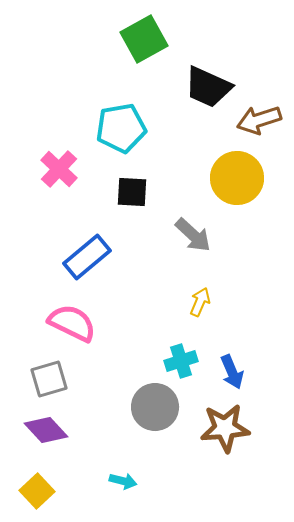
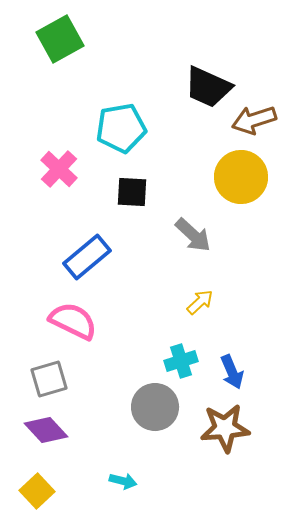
green square: moved 84 px left
brown arrow: moved 5 px left
yellow circle: moved 4 px right, 1 px up
yellow arrow: rotated 24 degrees clockwise
pink semicircle: moved 1 px right, 2 px up
